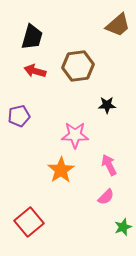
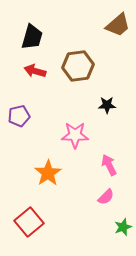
orange star: moved 13 px left, 3 px down
